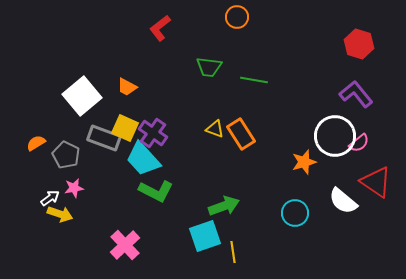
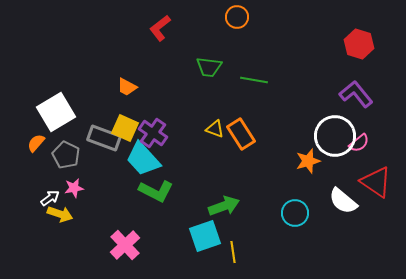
white square: moved 26 px left, 16 px down; rotated 9 degrees clockwise
orange semicircle: rotated 18 degrees counterclockwise
orange star: moved 4 px right, 1 px up
